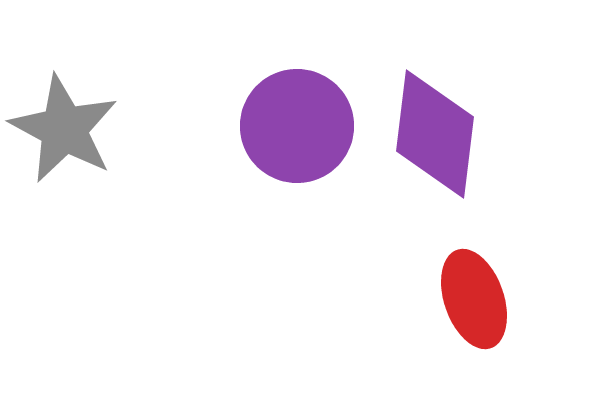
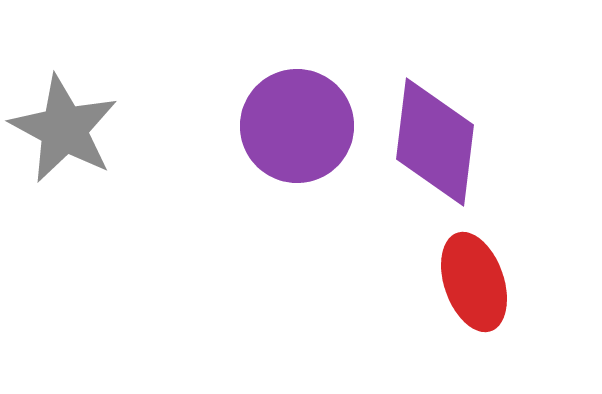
purple diamond: moved 8 px down
red ellipse: moved 17 px up
